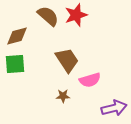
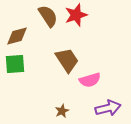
brown semicircle: rotated 15 degrees clockwise
brown star: moved 1 px left, 15 px down; rotated 24 degrees counterclockwise
purple arrow: moved 6 px left
